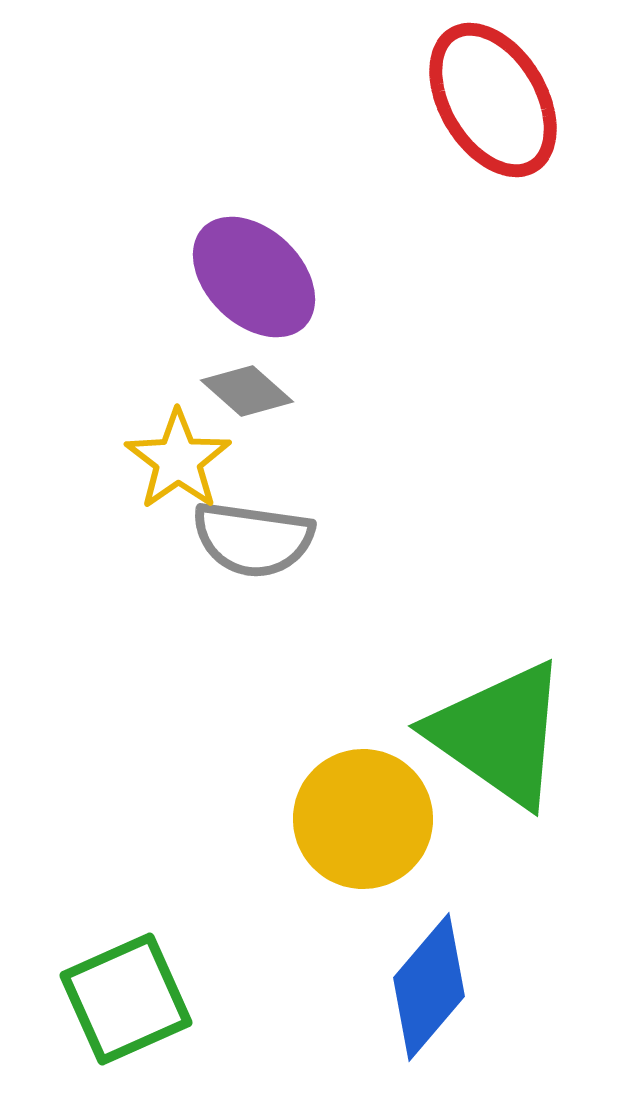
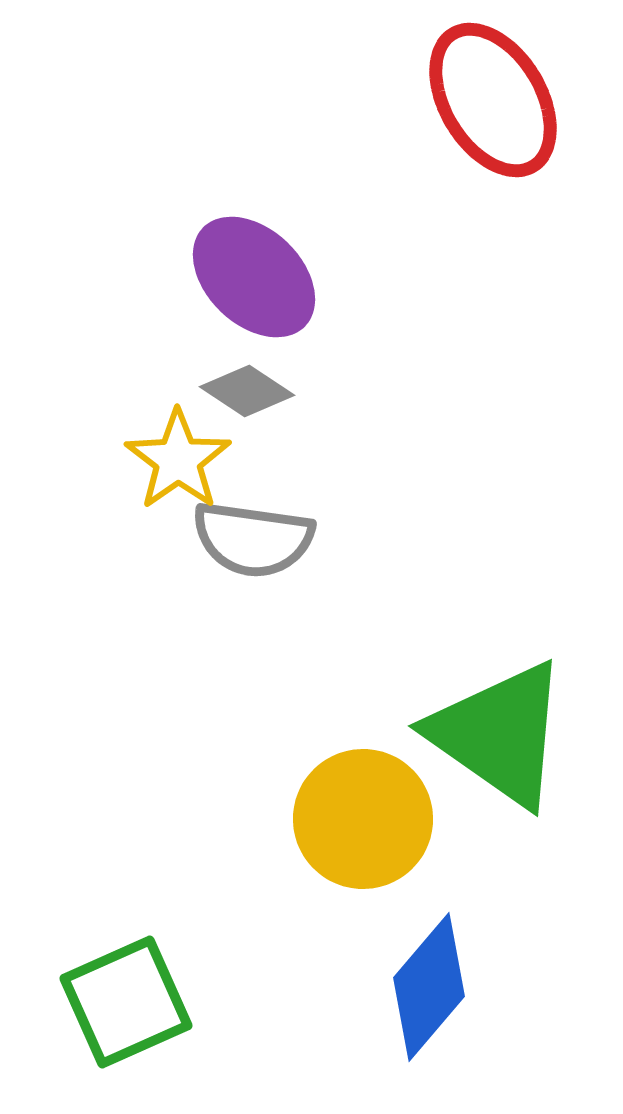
gray diamond: rotated 8 degrees counterclockwise
green square: moved 3 px down
